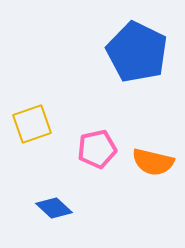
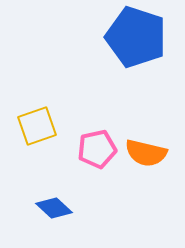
blue pentagon: moved 1 px left, 15 px up; rotated 8 degrees counterclockwise
yellow square: moved 5 px right, 2 px down
orange semicircle: moved 7 px left, 9 px up
